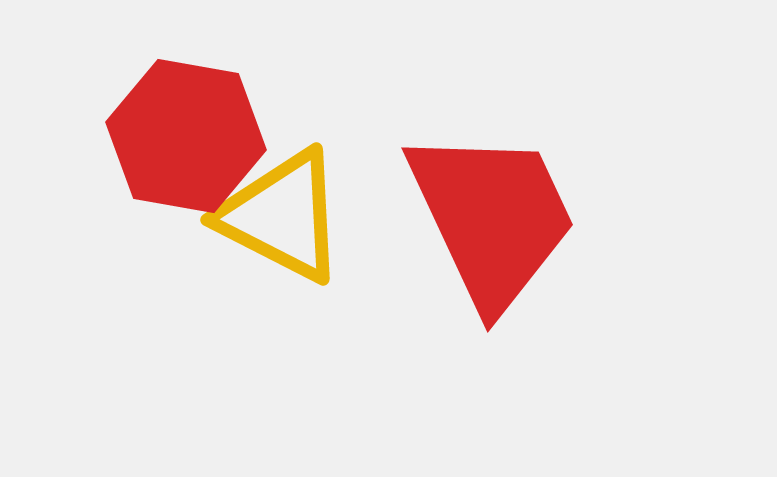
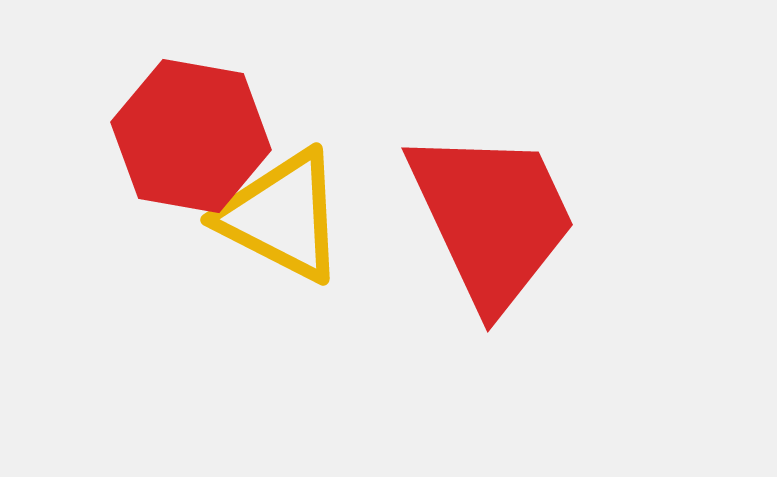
red hexagon: moved 5 px right
